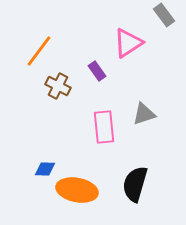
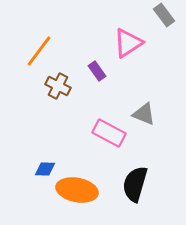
gray triangle: rotated 40 degrees clockwise
pink rectangle: moved 5 px right, 6 px down; rotated 56 degrees counterclockwise
